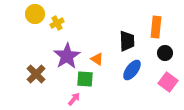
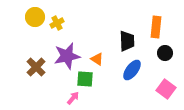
yellow circle: moved 3 px down
purple star: rotated 20 degrees clockwise
brown cross: moved 7 px up
pink square: moved 2 px left, 7 px down
pink arrow: moved 1 px left, 1 px up
